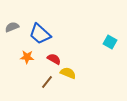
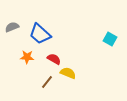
cyan square: moved 3 px up
